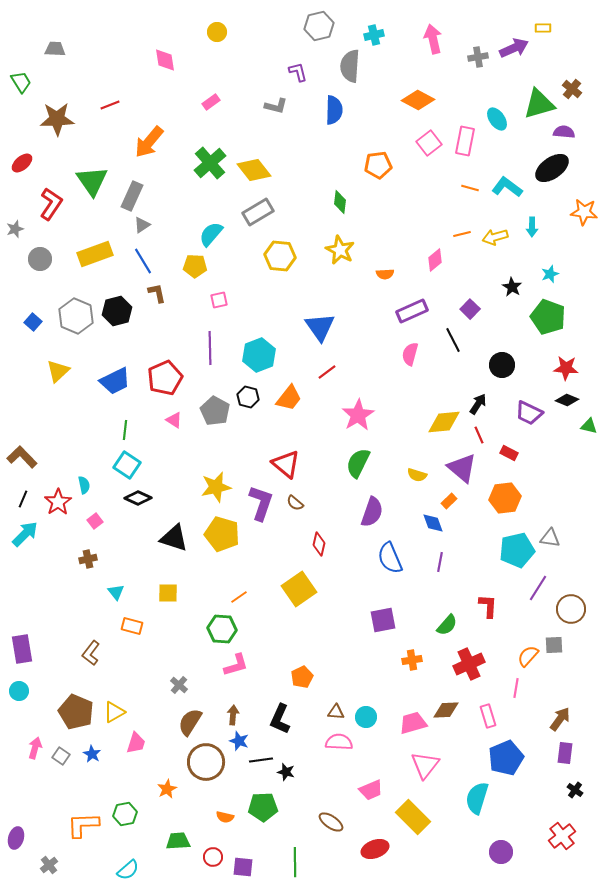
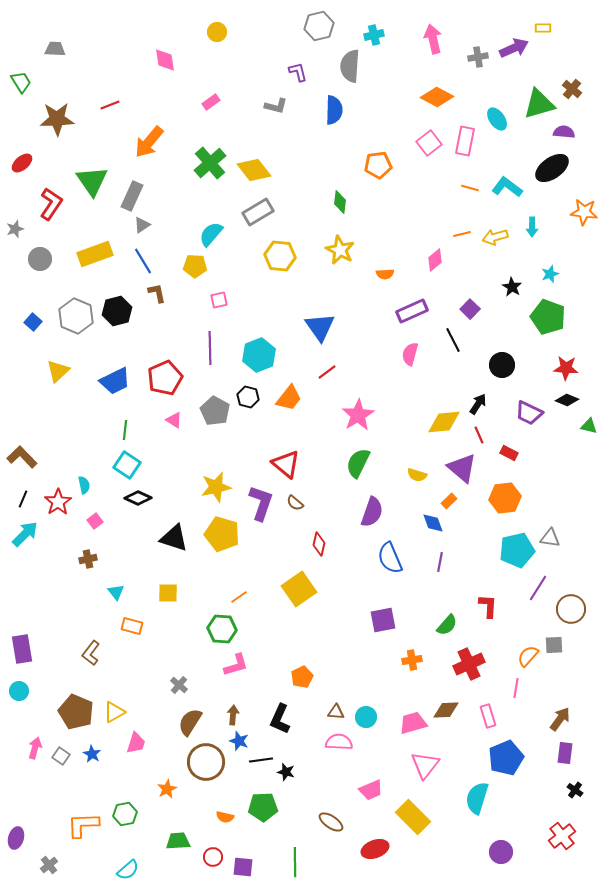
orange diamond at (418, 100): moved 19 px right, 3 px up
